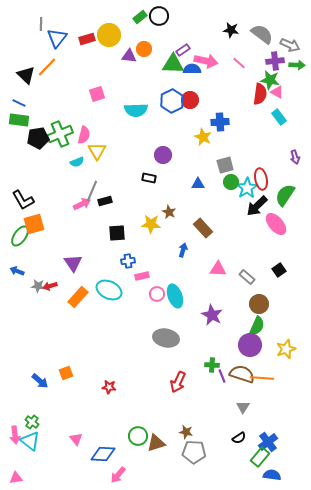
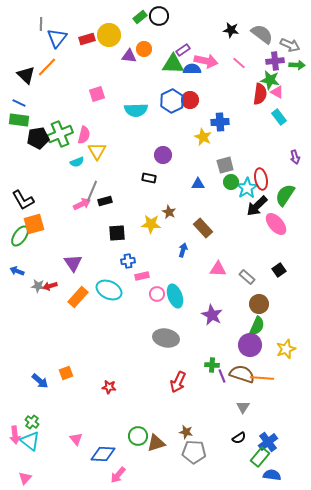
pink triangle at (16, 478): moved 9 px right; rotated 40 degrees counterclockwise
